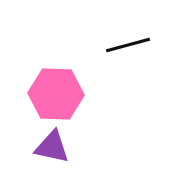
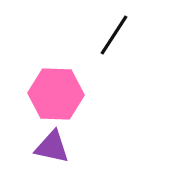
black line: moved 14 px left, 10 px up; rotated 42 degrees counterclockwise
